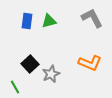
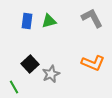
orange L-shape: moved 3 px right
green line: moved 1 px left
